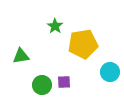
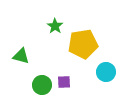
green triangle: rotated 24 degrees clockwise
cyan circle: moved 4 px left
